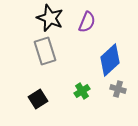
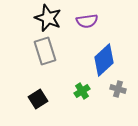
black star: moved 2 px left
purple semicircle: moved 1 px up; rotated 60 degrees clockwise
blue diamond: moved 6 px left
